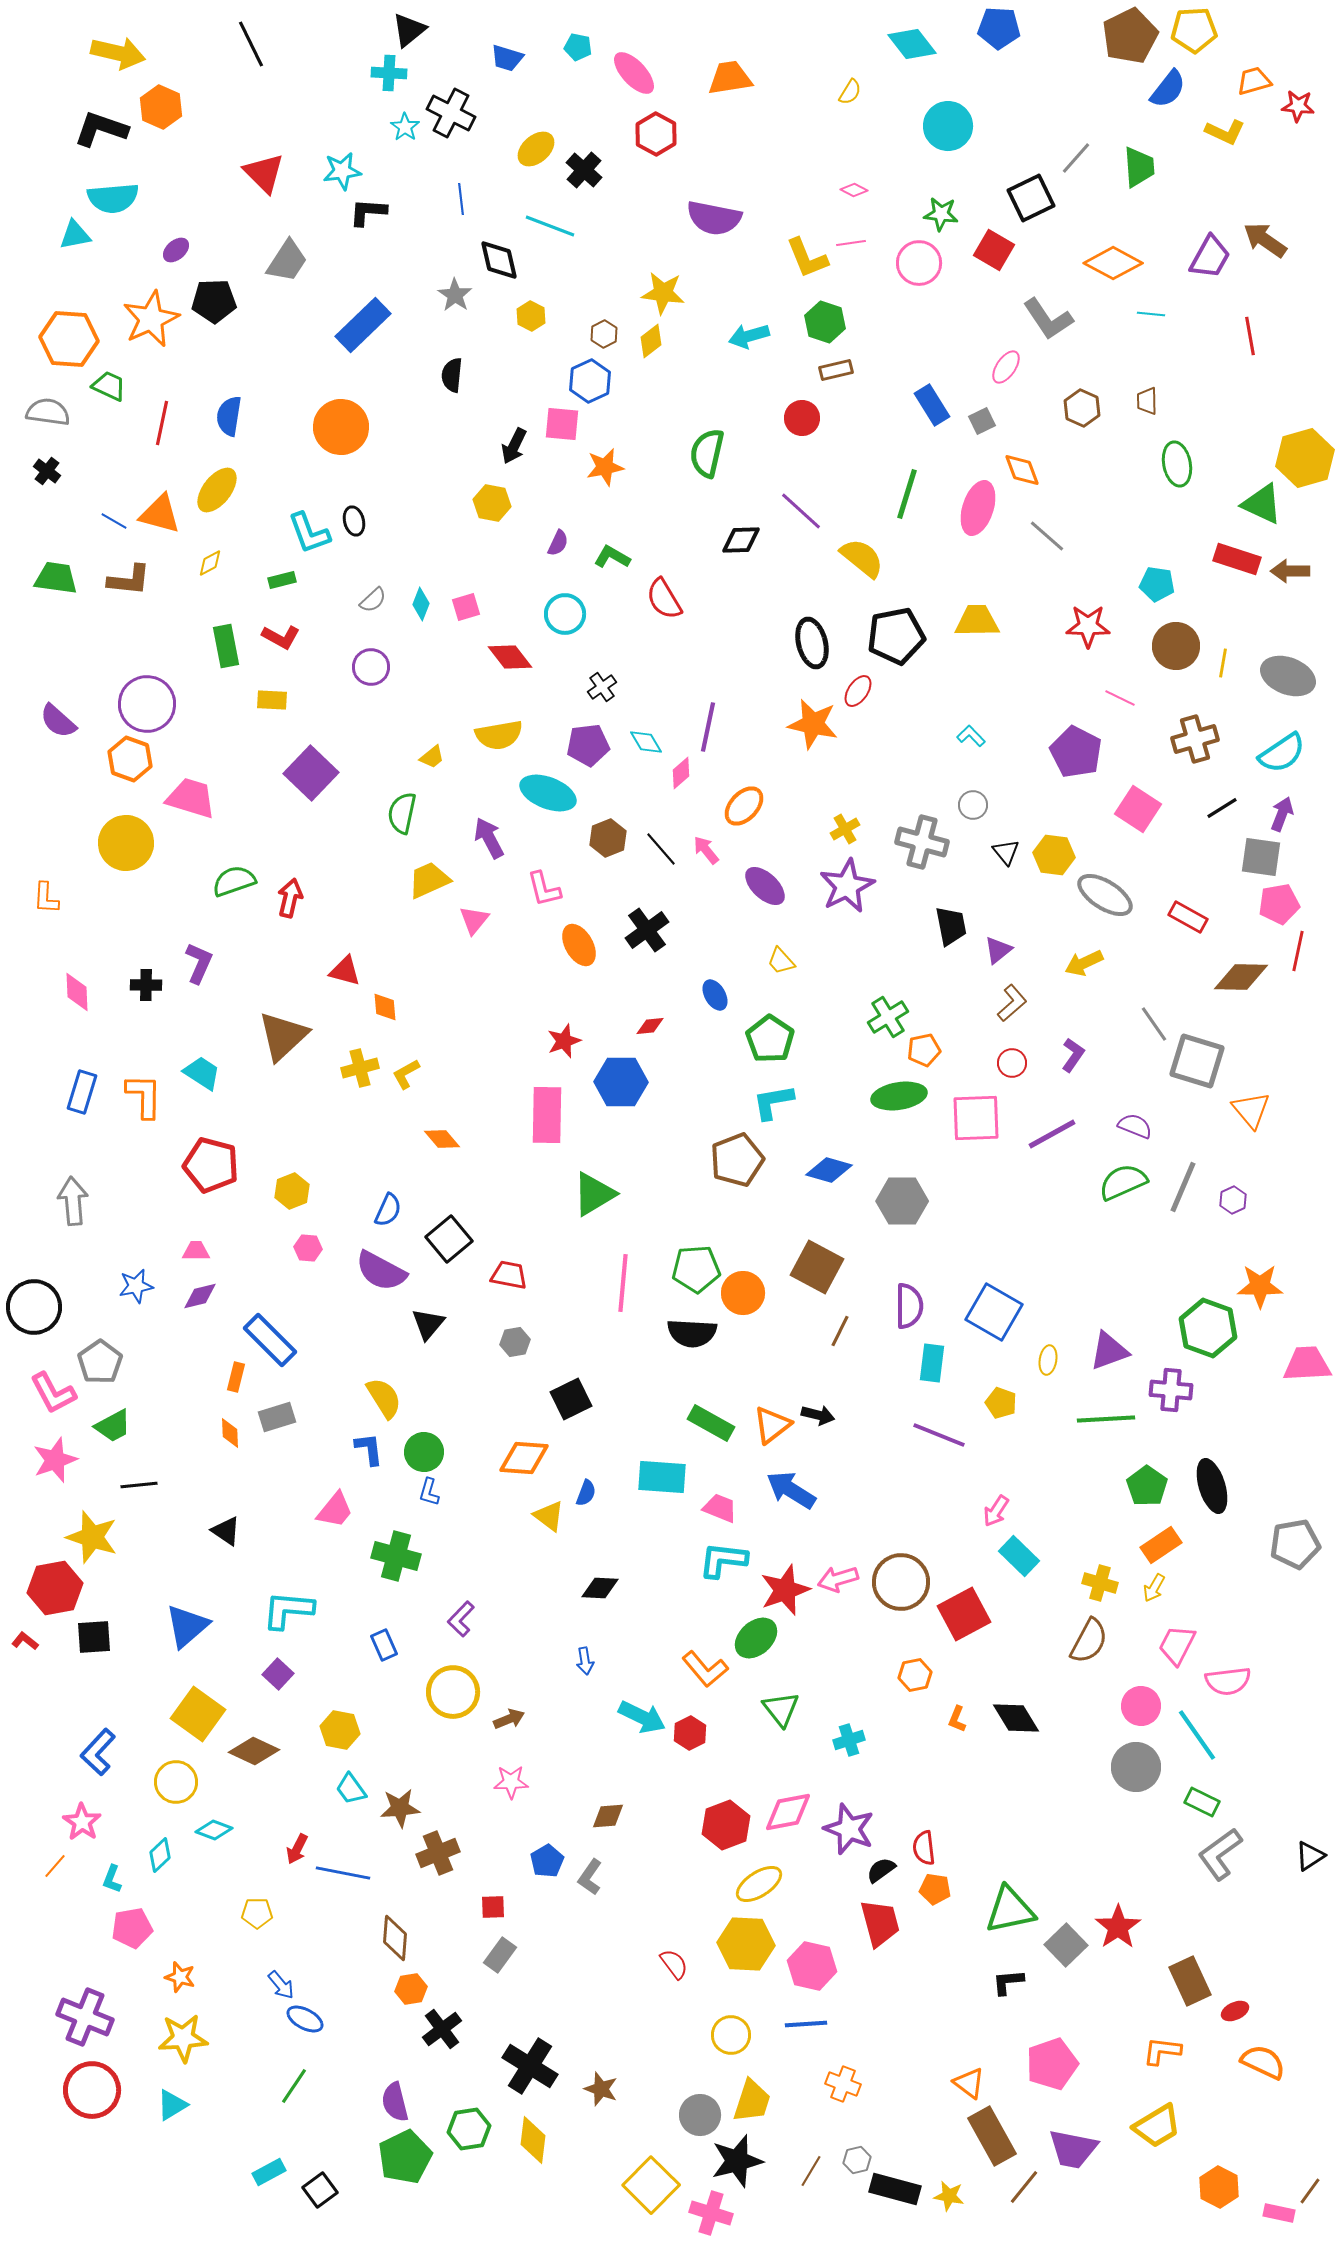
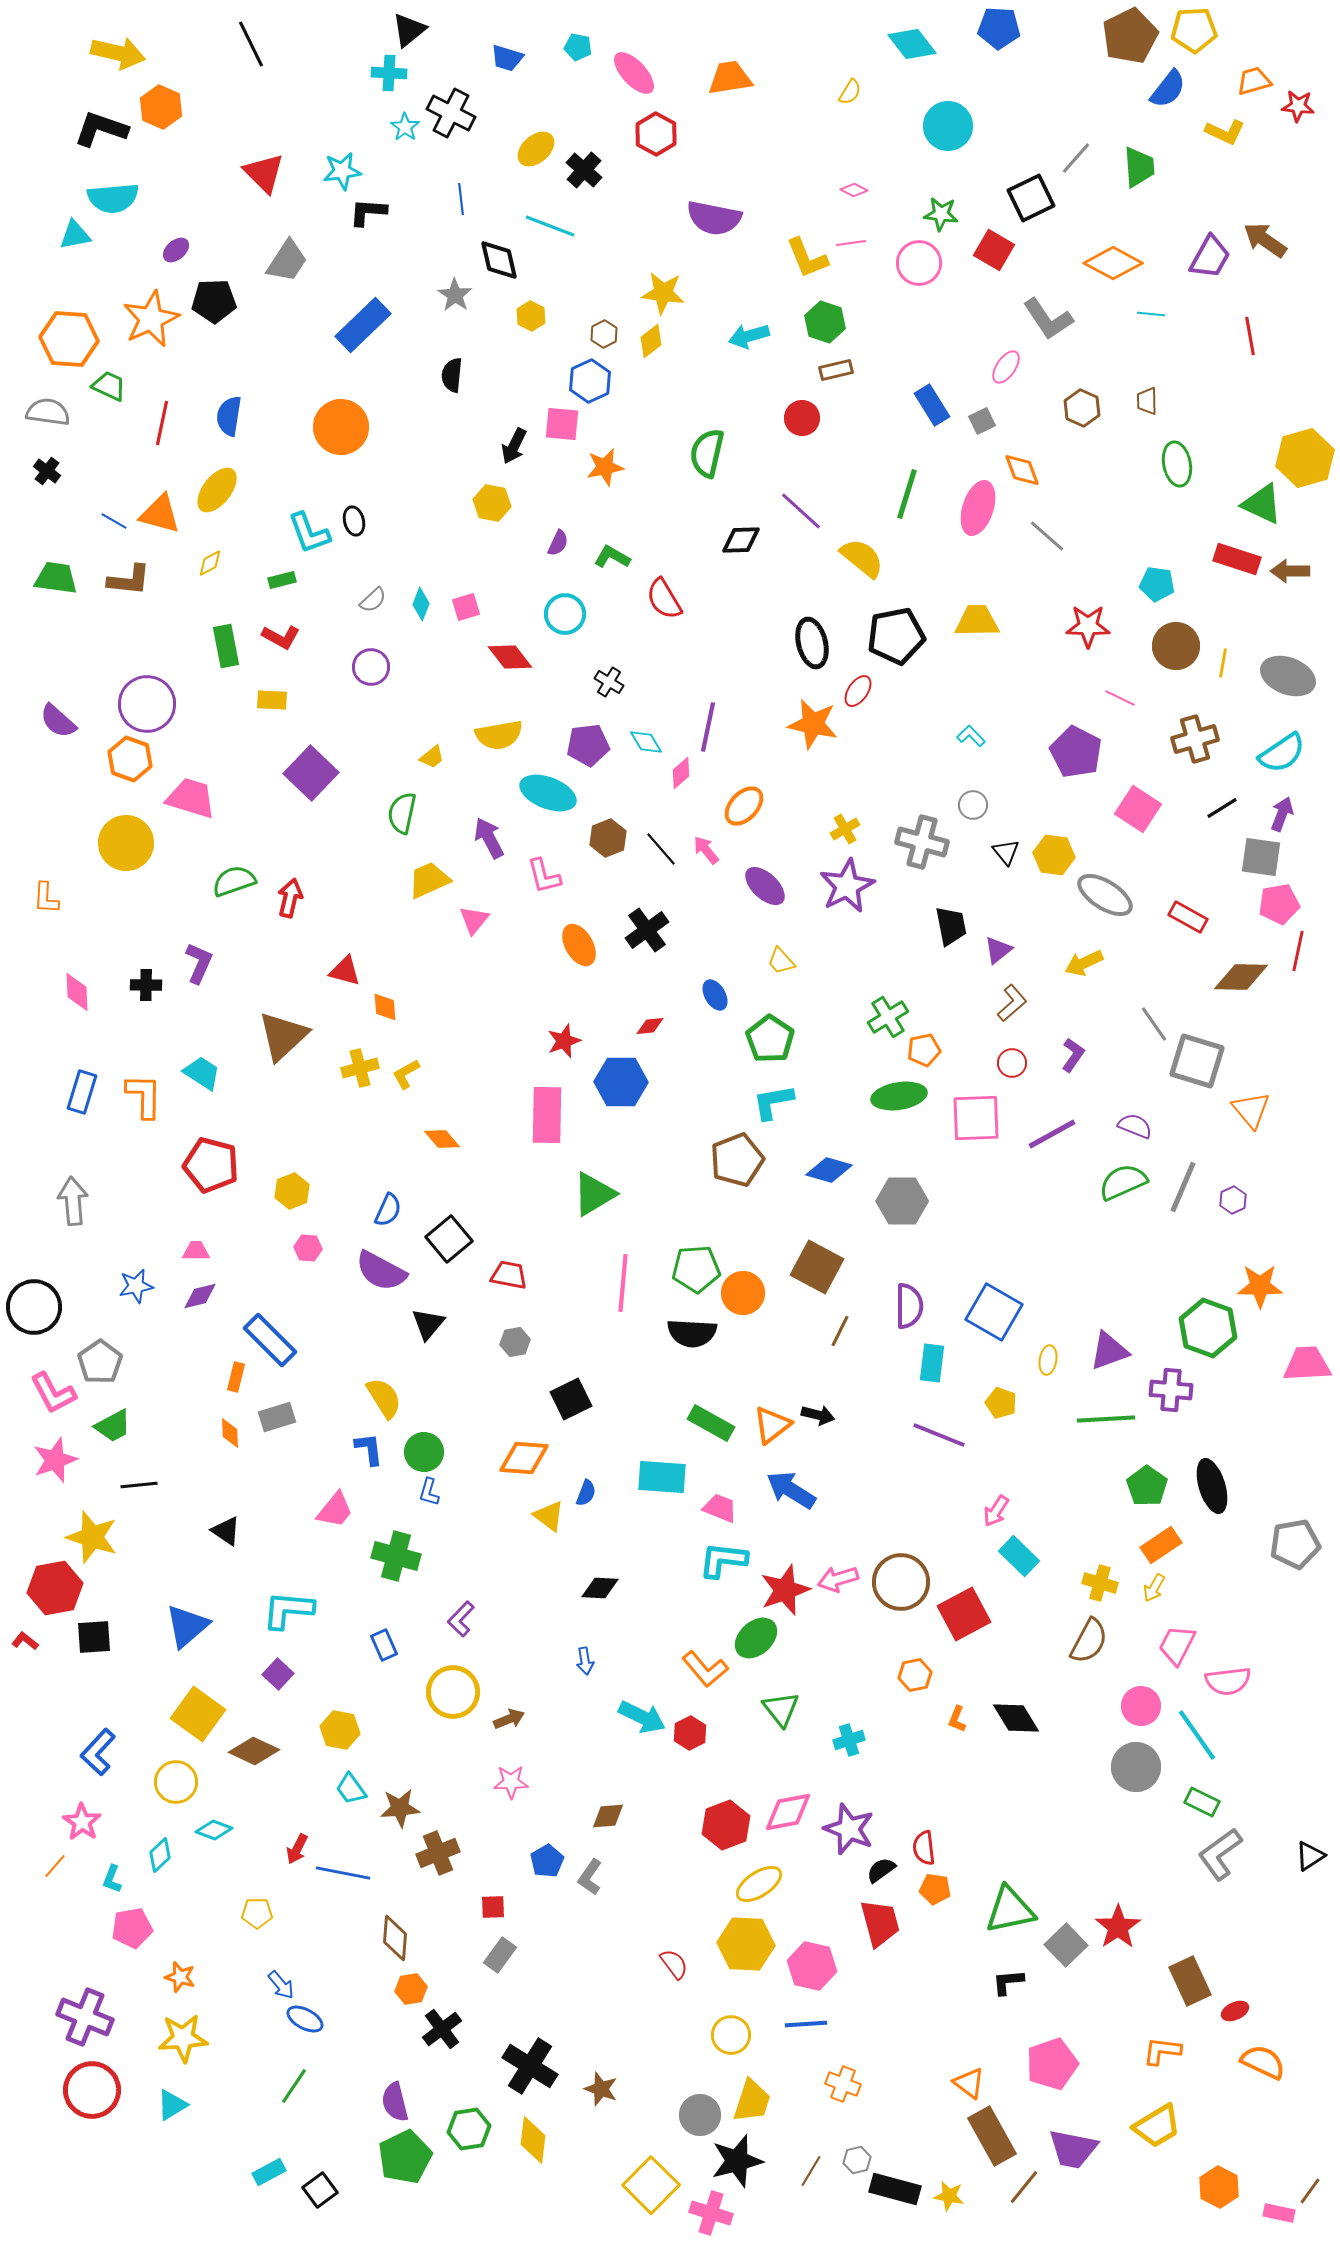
black cross at (602, 687): moved 7 px right, 5 px up; rotated 24 degrees counterclockwise
pink L-shape at (544, 889): moved 13 px up
